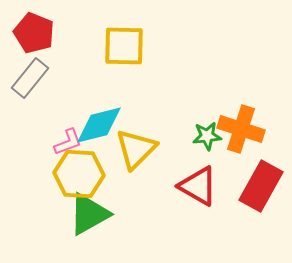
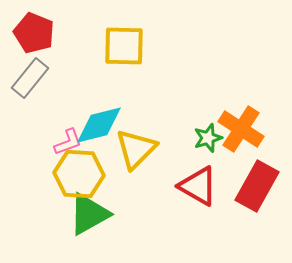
orange cross: rotated 15 degrees clockwise
green star: moved 1 px right, 2 px down; rotated 12 degrees counterclockwise
red rectangle: moved 4 px left
